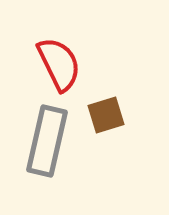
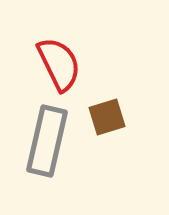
brown square: moved 1 px right, 2 px down
